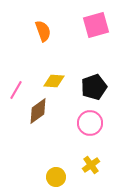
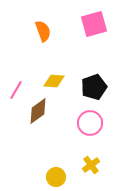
pink square: moved 2 px left, 1 px up
